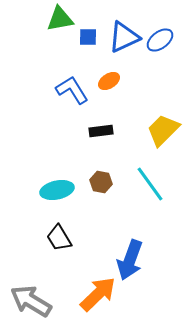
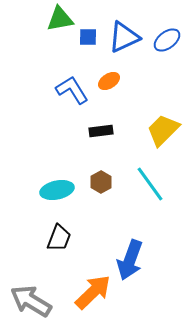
blue ellipse: moved 7 px right
brown hexagon: rotated 20 degrees clockwise
black trapezoid: rotated 128 degrees counterclockwise
orange arrow: moved 5 px left, 2 px up
